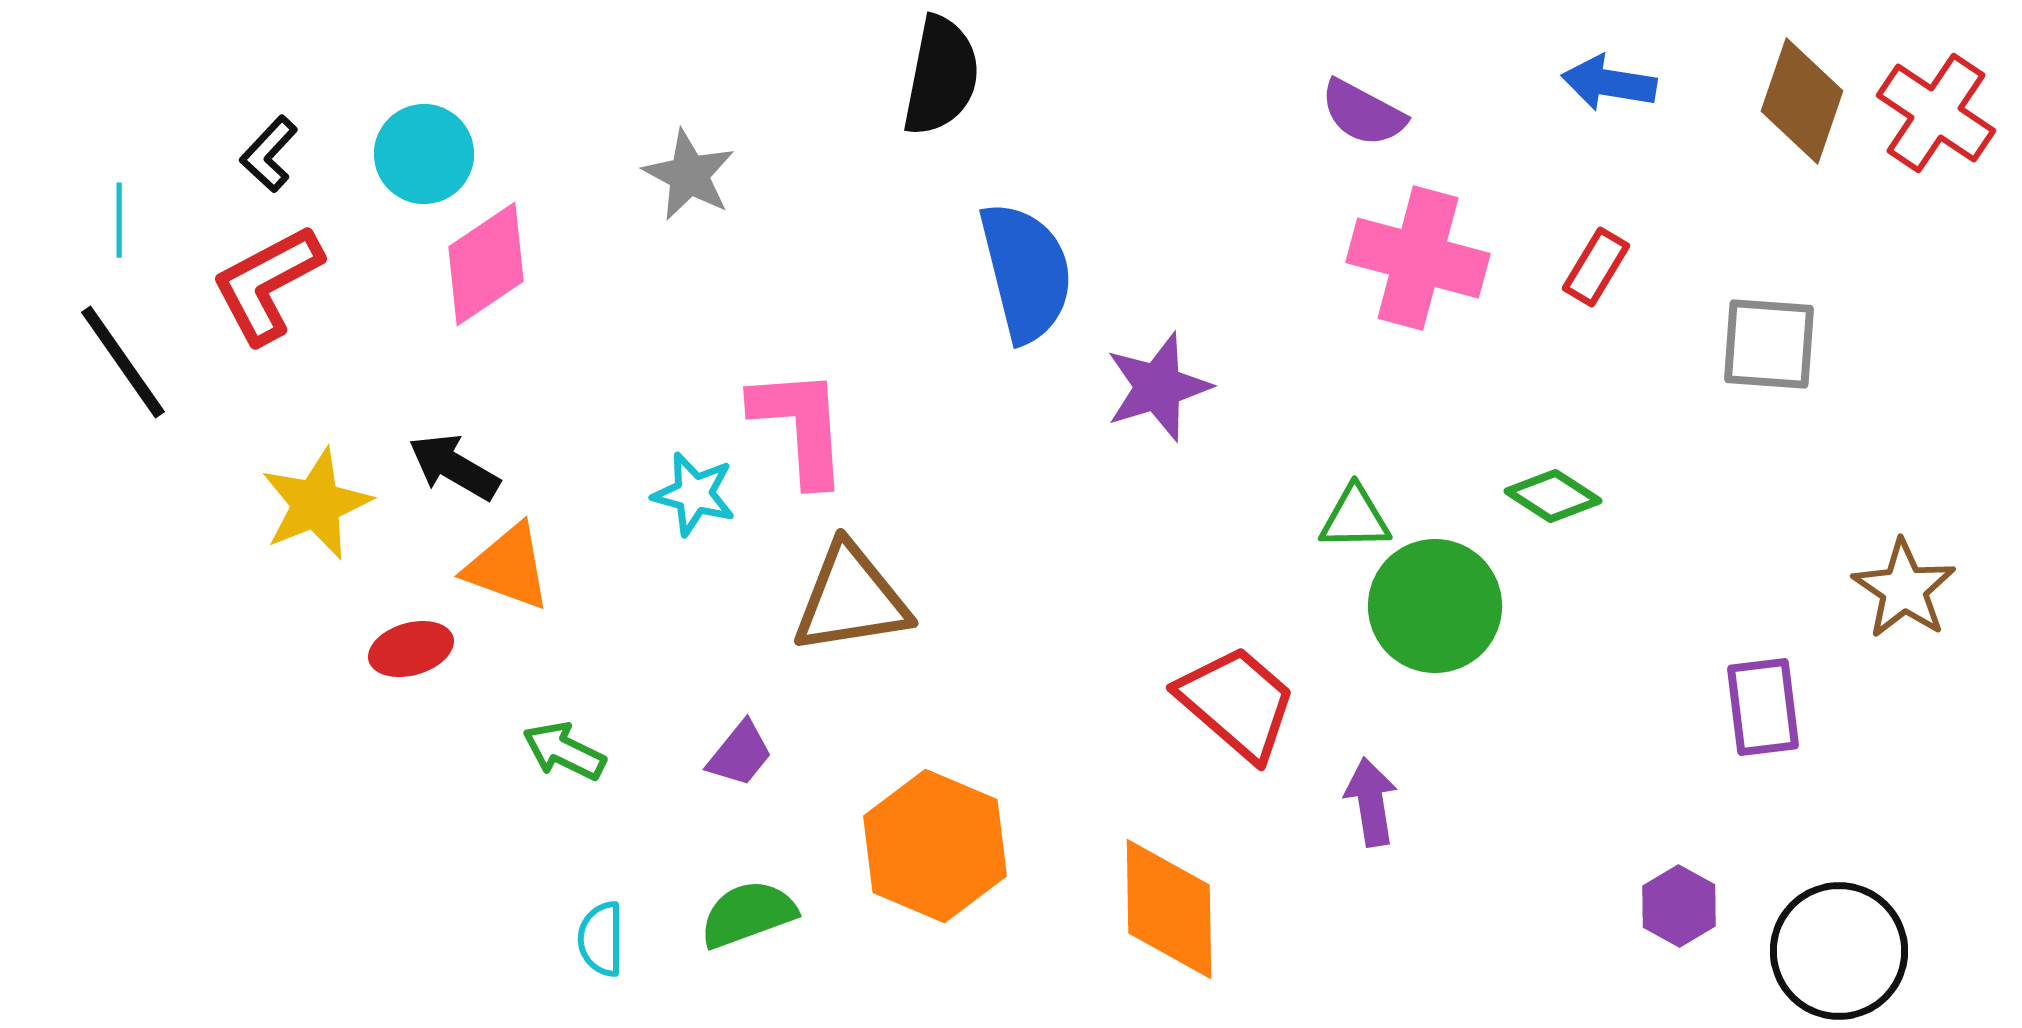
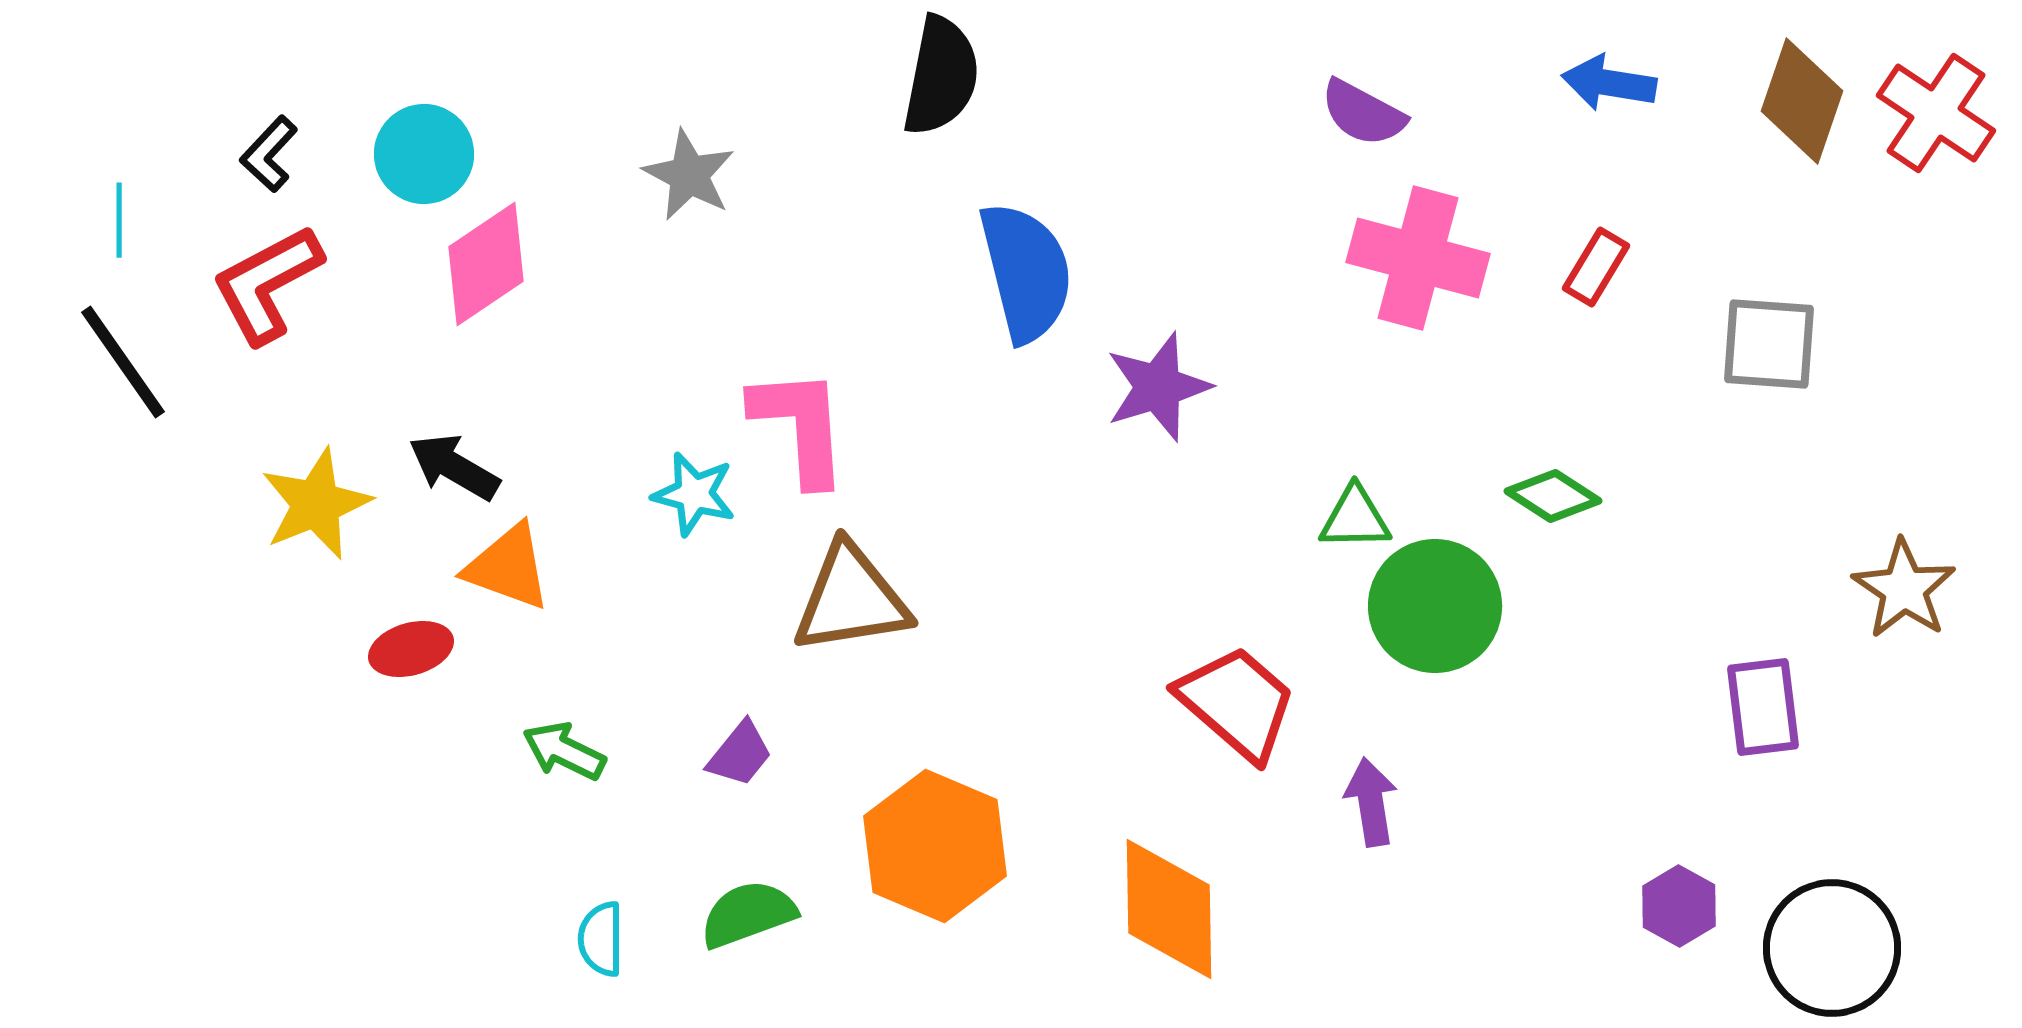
black circle: moved 7 px left, 3 px up
